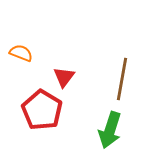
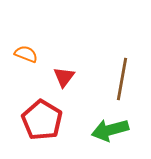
orange semicircle: moved 5 px right, 1 px down
red pentagon: moved 10 px down
green arrow: rotated 57 degrees clockwise
